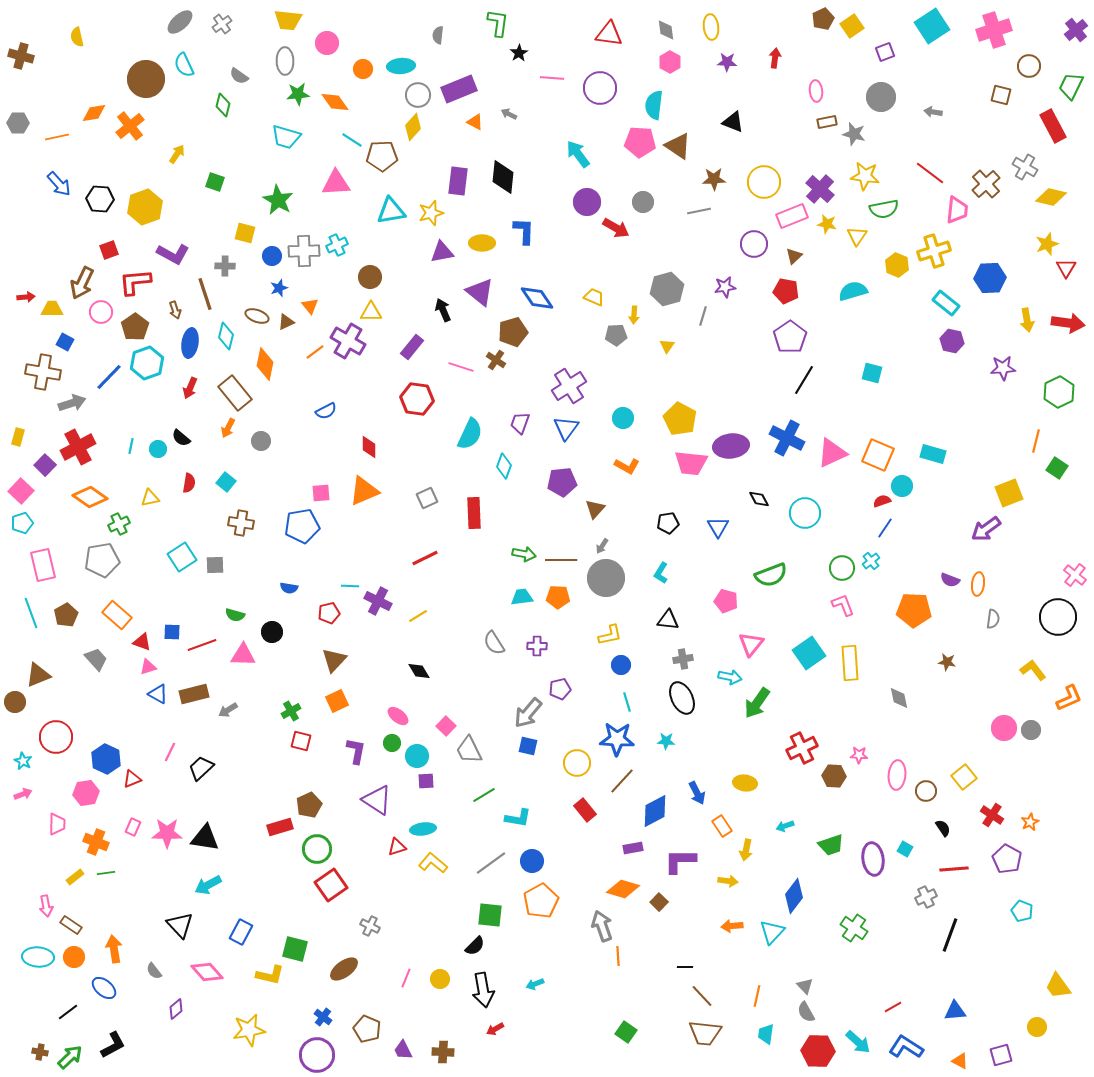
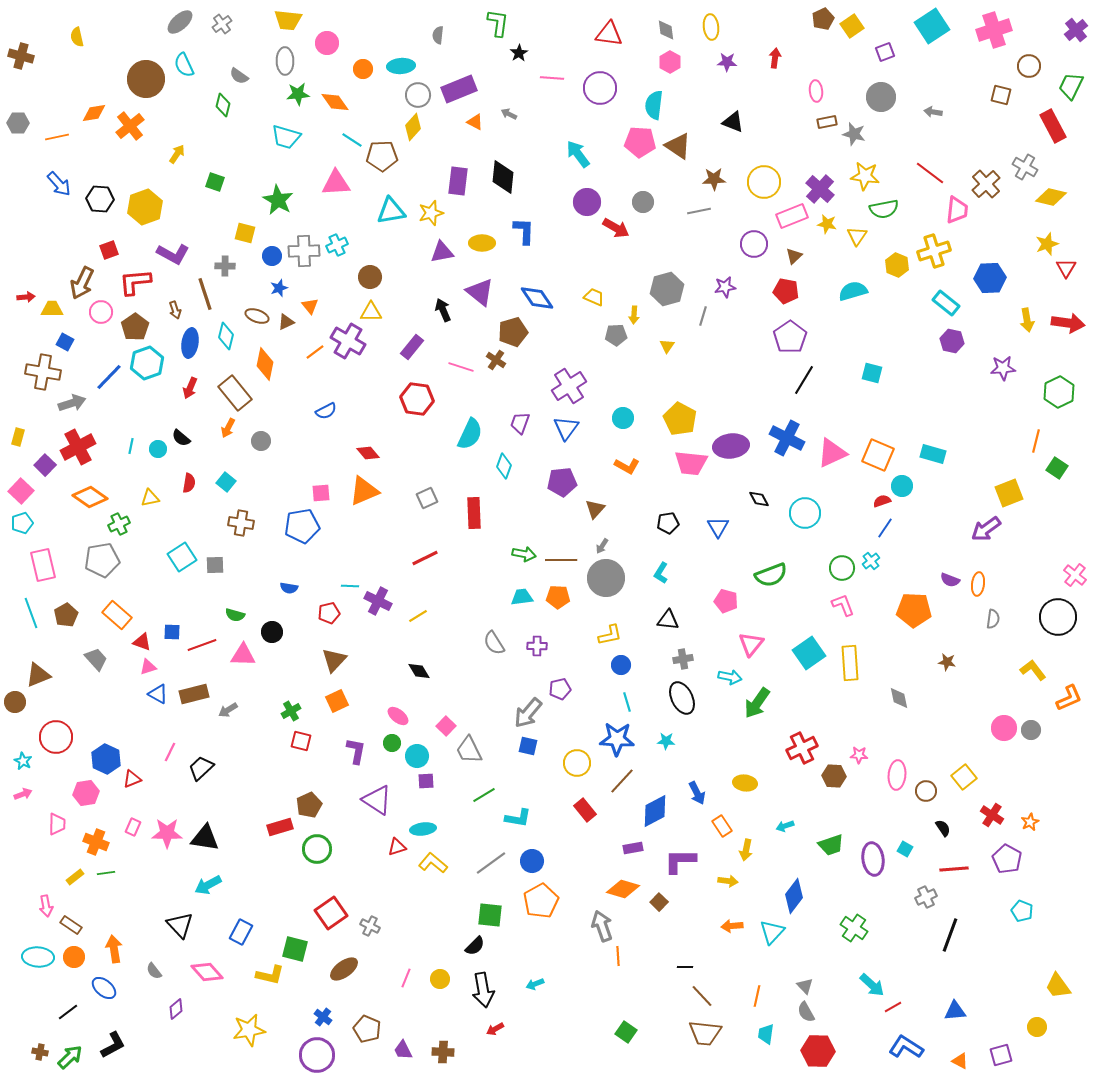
red diamond at (369, 447): moved 1 px left, 6 px down; rotated 40 degrees counterclockwise
red square at (331, 885): moved 28 px down
cyan arrow at (858, 1042): moved 14 px right, 57 px up
